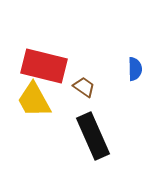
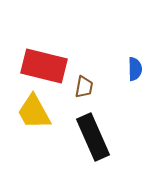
brown trapezoid: rotated 65 degrees clockwise
yellow trapezoid: moved 12 px down
black rectangle: moved 1 px down
